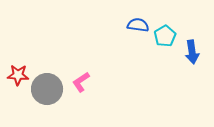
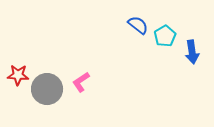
blue semicircle: rotated 30 degrees clockwise
